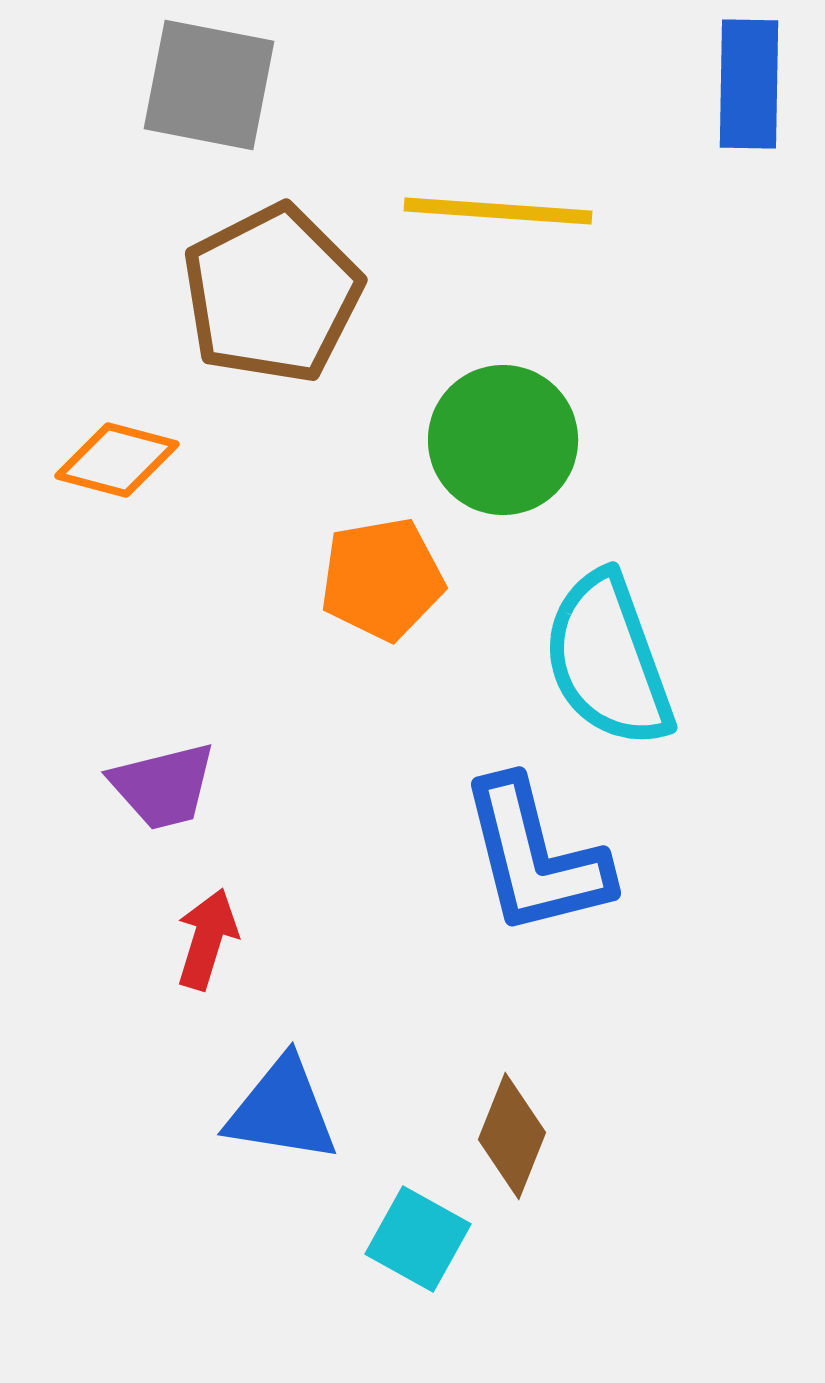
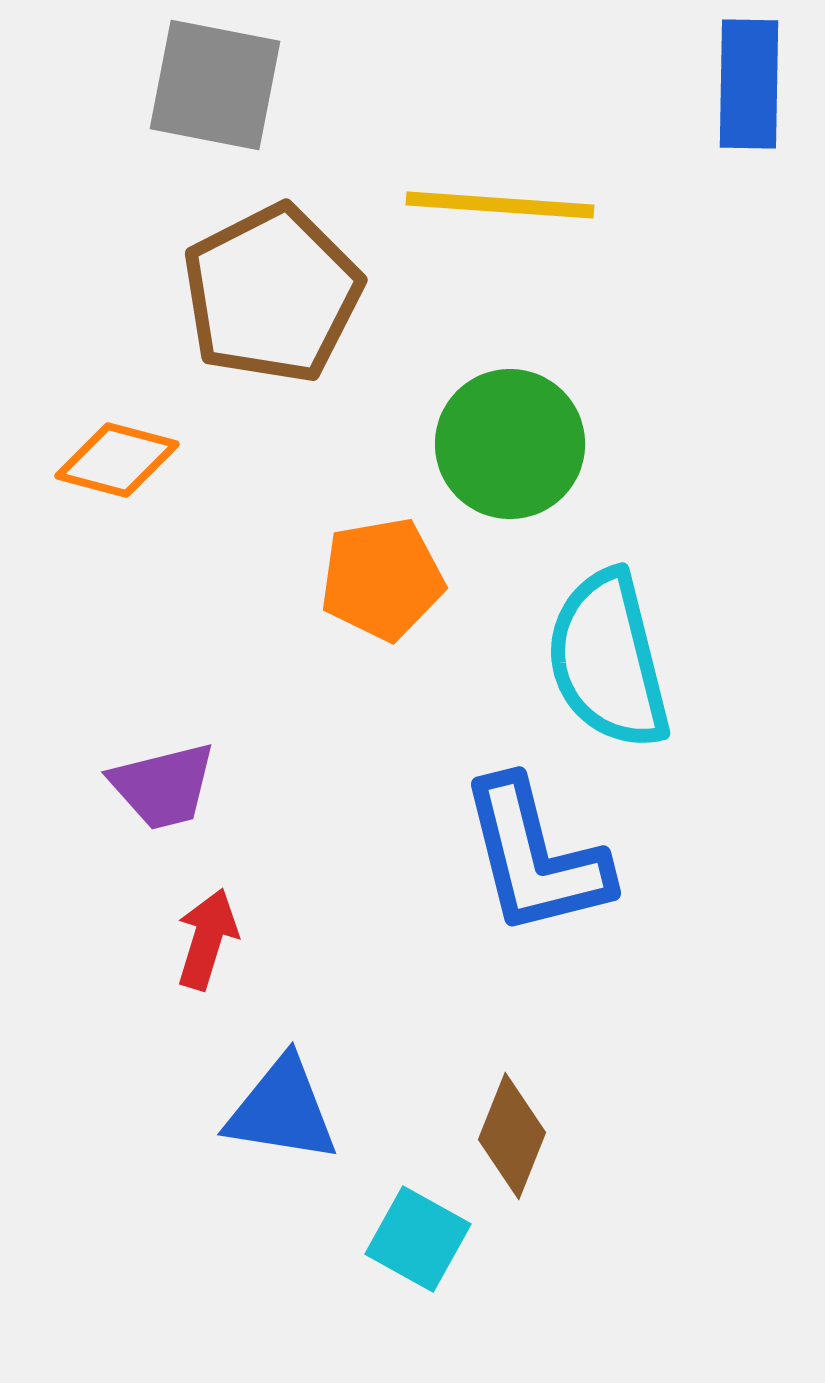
gray square: moved 6 px right
yellow line: moved 2 px right, 6 px up
green circle: moved 7 px right, 4 px down
cyan semicircle: rotated 6 degrees clockwise
